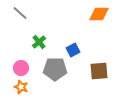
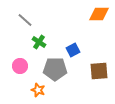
gray line: moved 5 px right, 7 px down
green cross: rotated 16 degrees counterclockwise
pink circle: moved 1 px left, 2 px up
orange star: moved 17 px right, 3 px down
